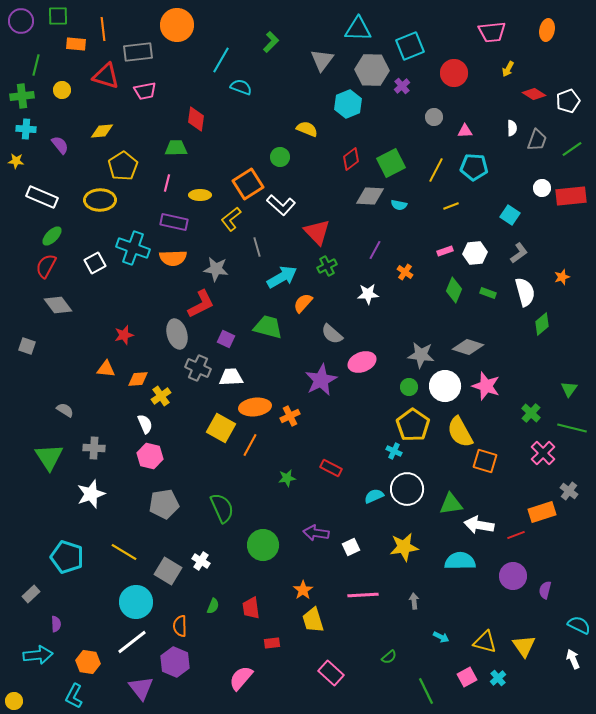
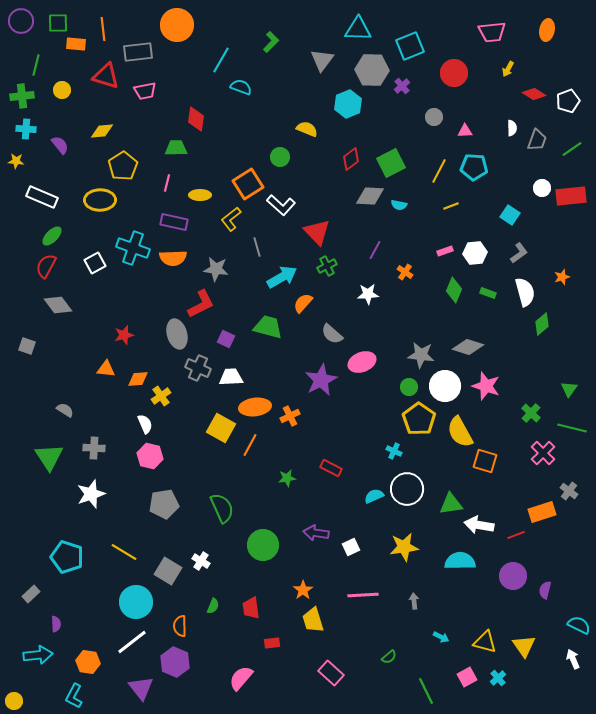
green square at (58, 16): moved 7 px down
yellow line at (436, 170): moved 3 px right, 1 px down
yellow pentagon at (413, 425): moved 6 px right, 6 px up
